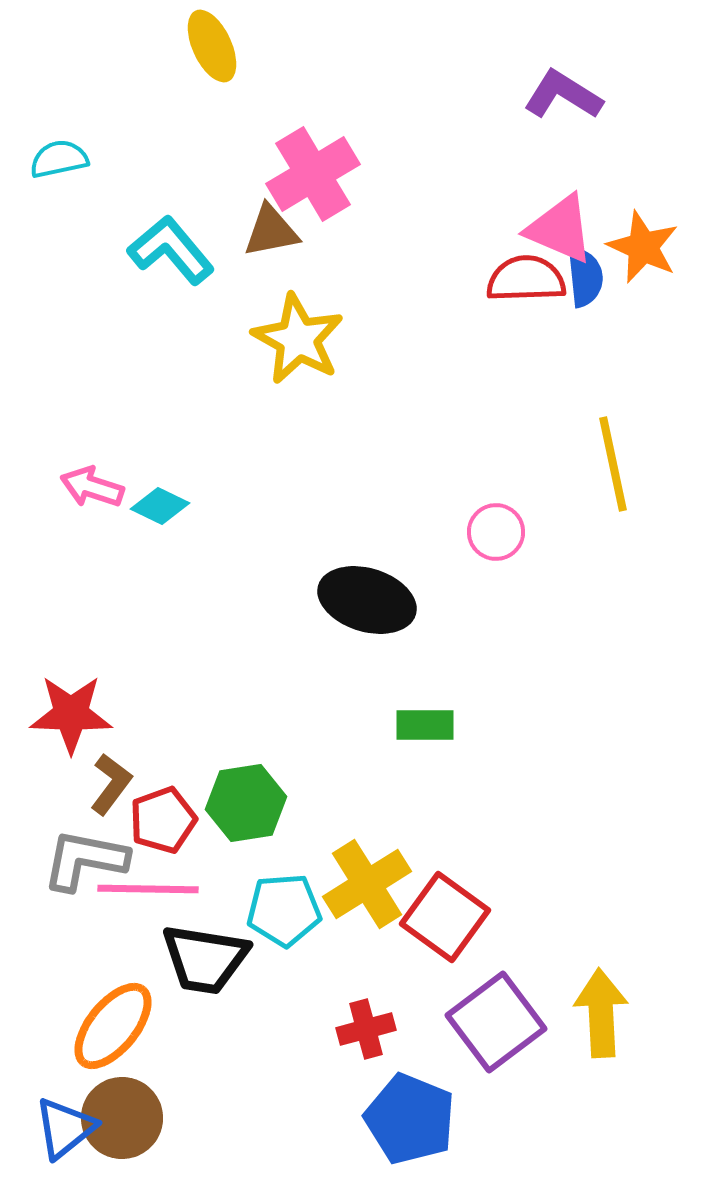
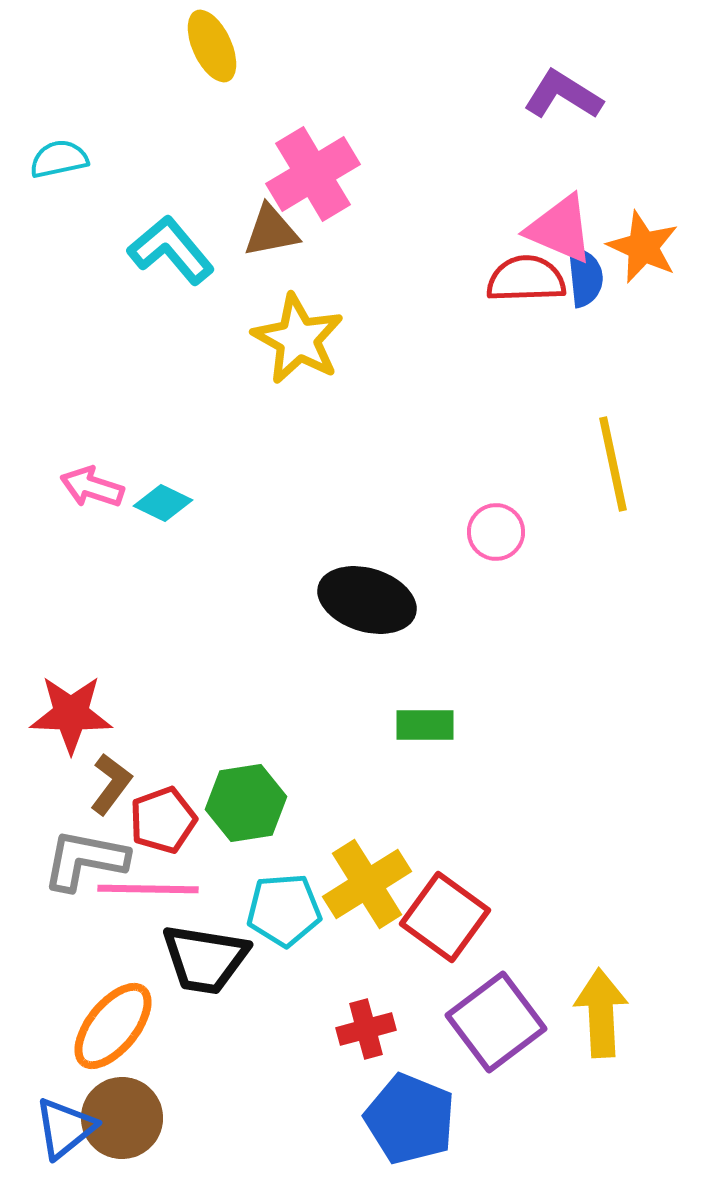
cyan diamond: moved 3 px right, 3 px up
